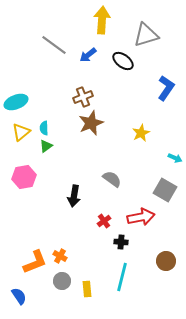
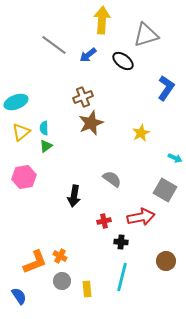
red cross: rotated 24 degrees clockwise
